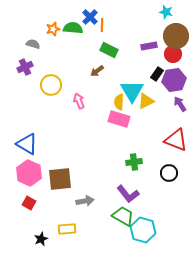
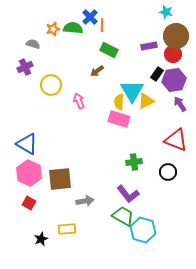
black circle: moved 1 px left, 1 px up
